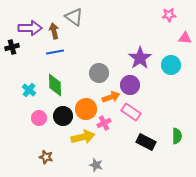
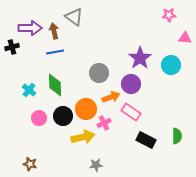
purple circle: moved 1 px right, 1 px up
black rectangle: moved 2 px up
brown star: moved 16 px left, 7 px down
gray star: rotated 24 degrees counterclockwise
